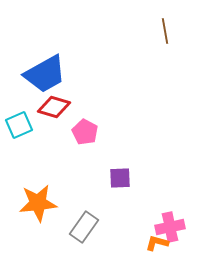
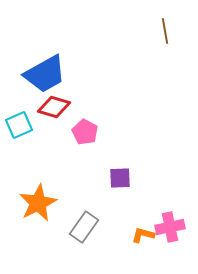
orange star: rotated 21 degrees counterclockwise
orange L-shape: moved 14 px left, 8 px up
